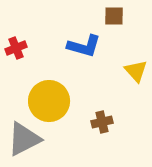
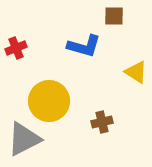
yellow triangle: moved 1 px down; rotated 15 degrees counterclockwise
